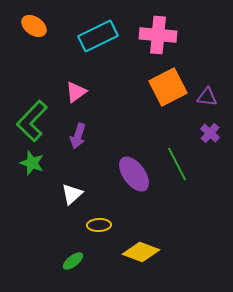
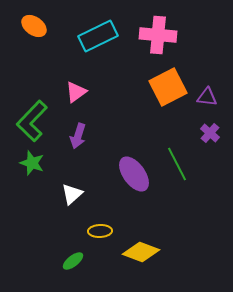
yellow ellipse: moved 1 px right, 6 px down
